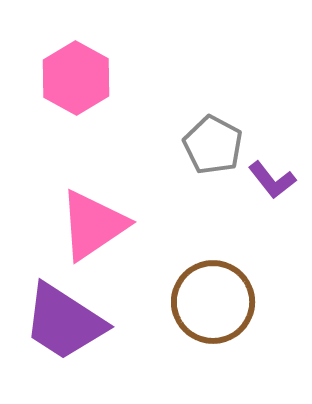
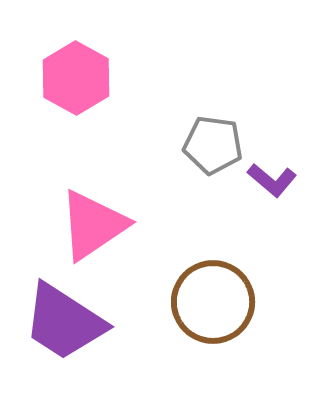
gray pentagon: rotated 20 degrees counterclockwise
purple L-shape: rotated 12 degrees counterclockwise
